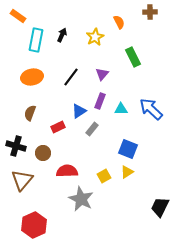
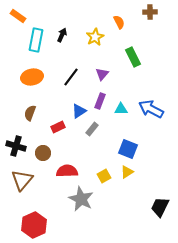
blue arrow: rotated 15 degrees counterclockwise
